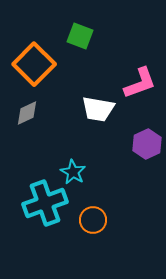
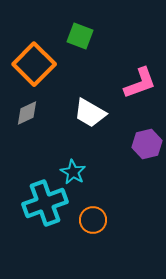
white trapezoid: moved 8 px left, 4 px down; rotated 20 degrees clockwise
purple hexagon: rotated 12 degrees clockwise
